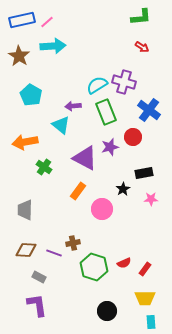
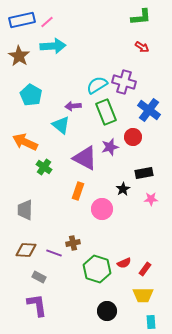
orange arrow: rotated 35 degrees clockwise
orange rectangle: rotated 18 degrees counterclockwise
green hexagon: moved 3 px right, 2 px down
yellow trapezoid: moved 2 px left, 3 px up
